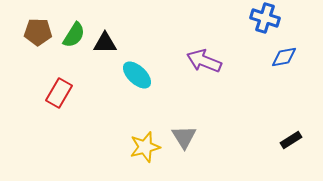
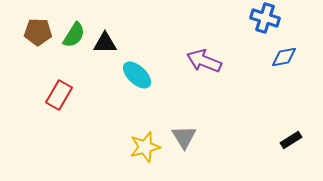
red rectangle: moved 2 px down
